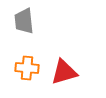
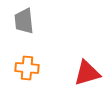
red triangle: moved 23 px right, 1 px down
